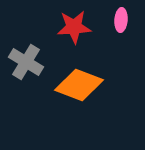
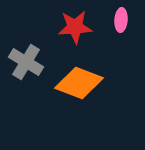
red star: moved 1 px right
orange diamond: moved 2 px up
